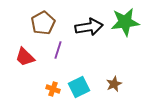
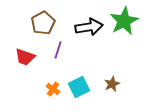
green star: moved 1 px left, 1 px up; rotated 20 degrees counterclockwise
red trapezoid: rotated 25 degrees counterclockwise
brown star: moved 2 px left
orange cross: rotated 16 degrees clockwise
